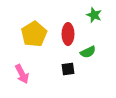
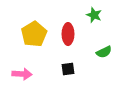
green semicircle: moved 16 px right
pink arrow: rotated 60 degrees counterclockwise
